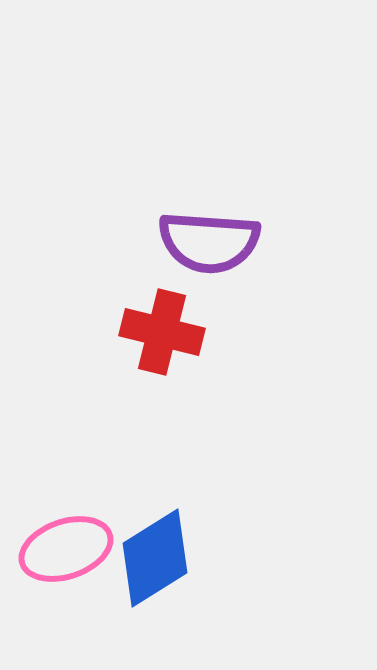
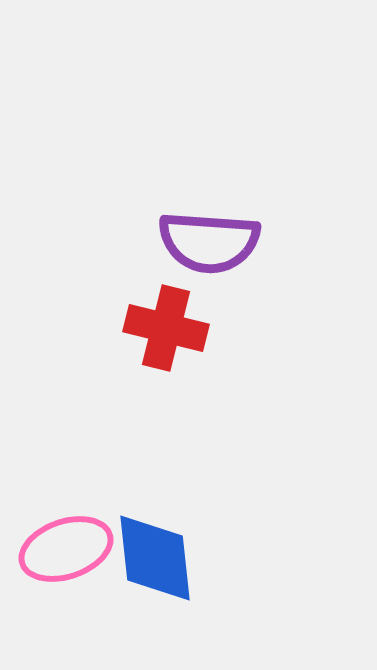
red cross: moved 4 px right, 4 px up
blue diamond: rotated 64 degrees counterclockwise
